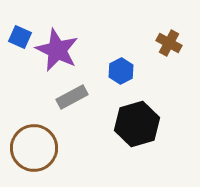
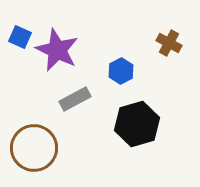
gray rectangle: moved 3 px right, 2 px down
